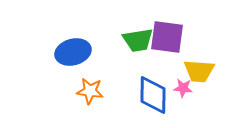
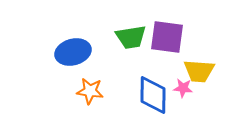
green trapezoid: moved 7 px left, 3 px up
